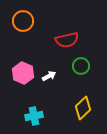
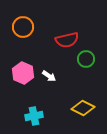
orange circle: moved 6 px down
green circle: moved 5 px right, 7 px up
white arrow: rotated 64 degrees clockwise
yellow diamond: rotated 70 degrees clockwise
